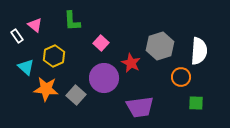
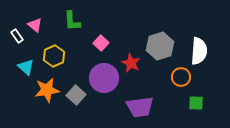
orange star: moved 1 px right, 1 px down; rotated 15 degrees counterclockwise
